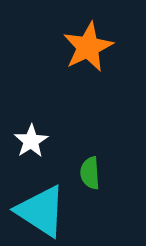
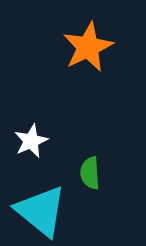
white star: rotated 8 degrees clockwise
cyan triangle: rotated 6 degrees clockwise
